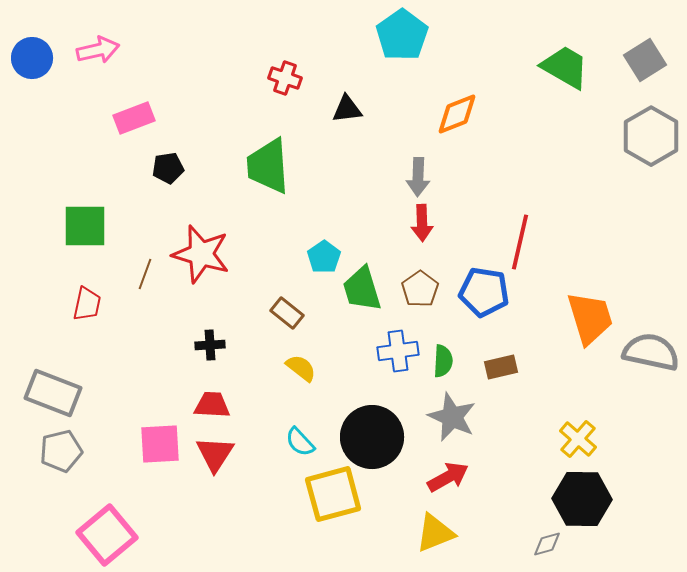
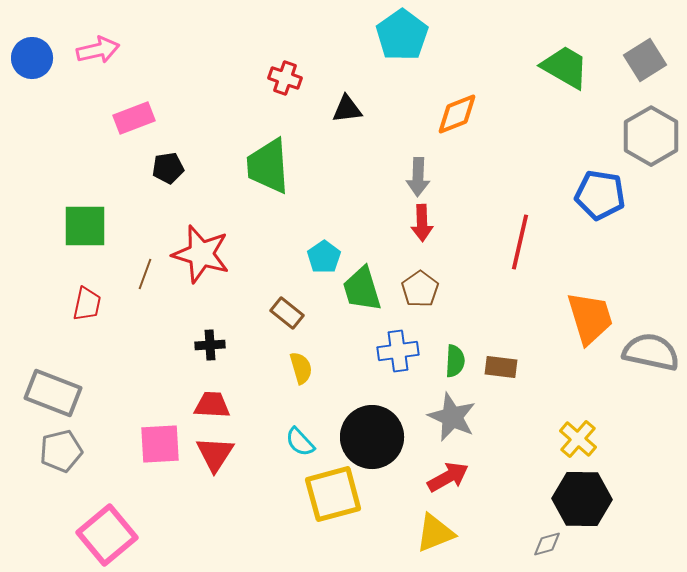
blue pentagon at (484, 292): moved 116 px right, 97 px up
green semicircle at (443, 361): moved 12 px right
brown rectangle at (501, 367): rotated 20 degrees clockwise
yellow semicircle at (301, 368): rotated 36 degrees clockwise
